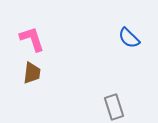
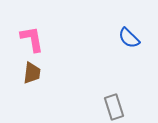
pink L-shape: rotated 8 degrees clockwise
